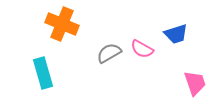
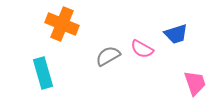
gray semicircle: moved 1 px left, 3 px down
